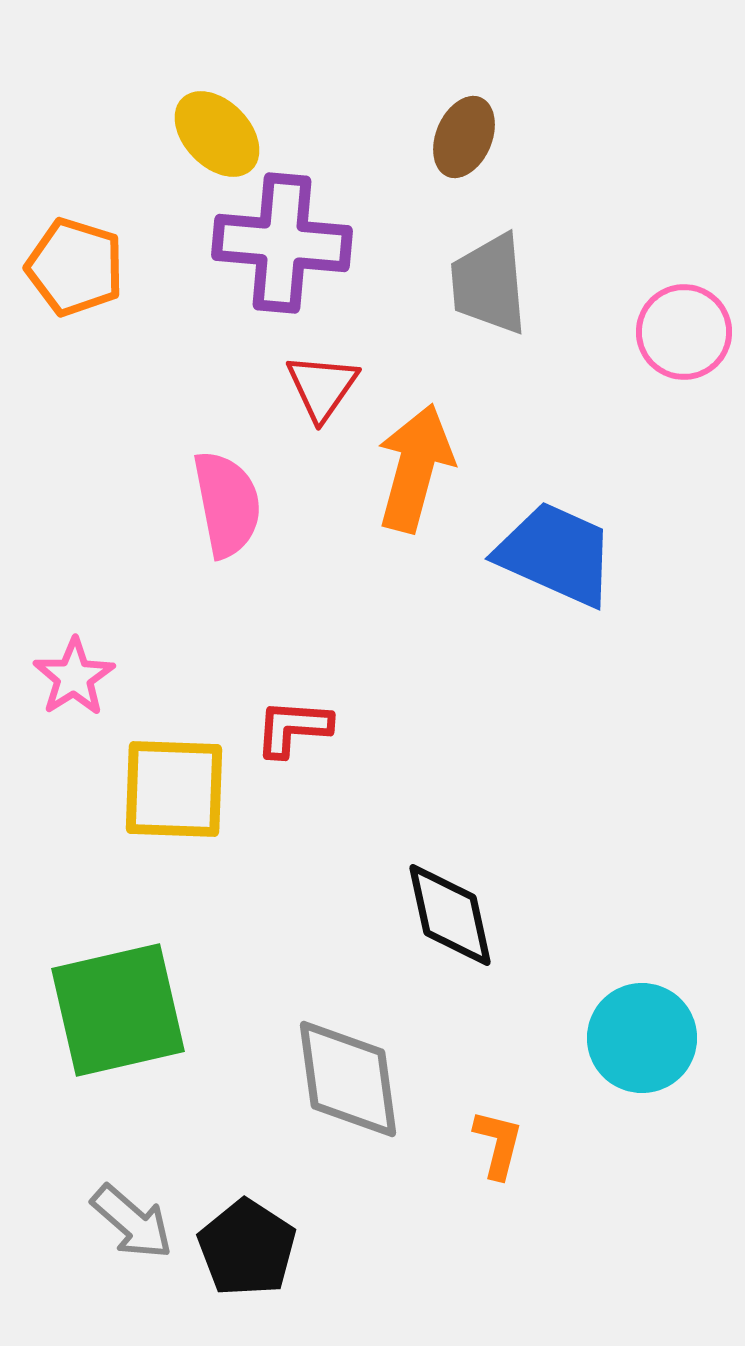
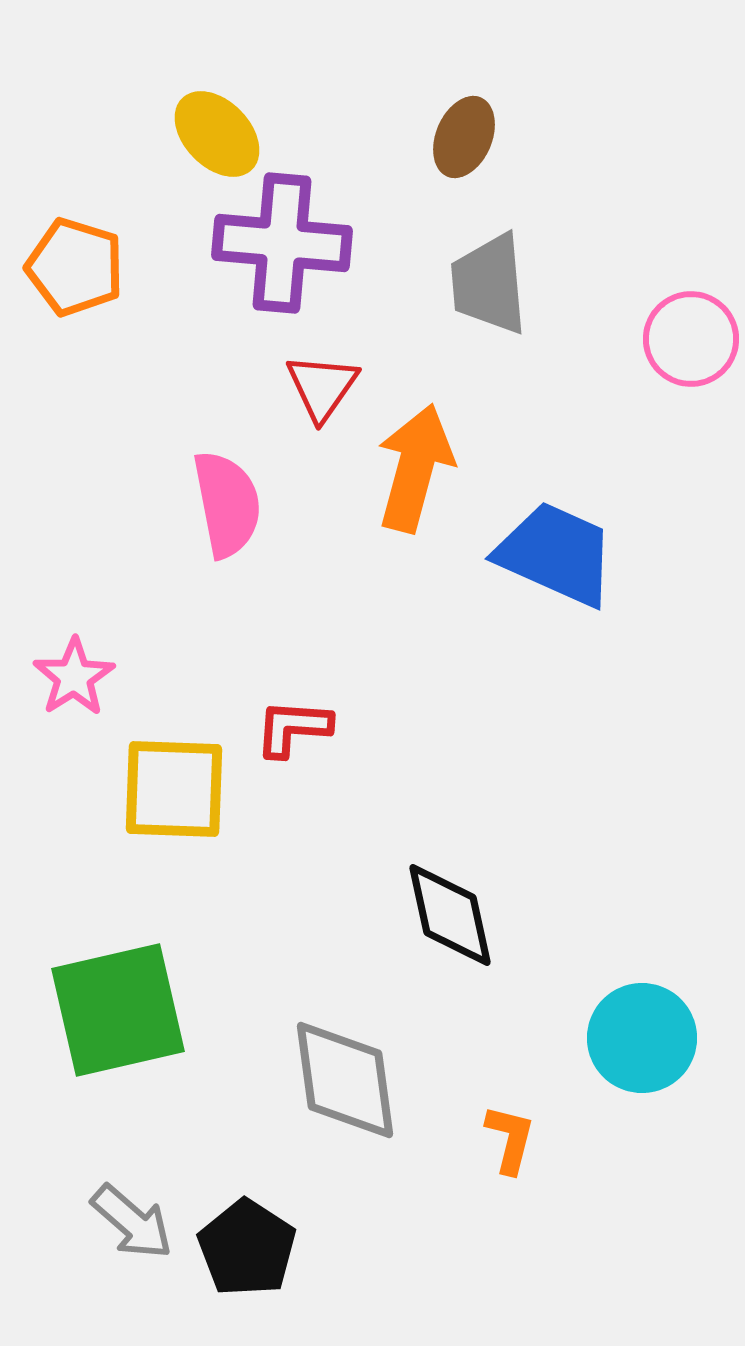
pink circle: moved 7 px right, 7 px down
gray diamond: moved 3 px left, 1 px down
orange L-shape: moved 12 px right, 5 px up
